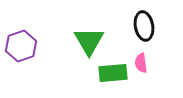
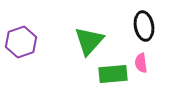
green triangle: rotated 12 degrees clockwise
purple hexagon: moved 4 px up
green rectangle: moved 1 px down
